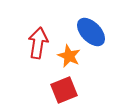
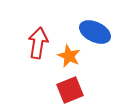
blue ellipse: moved 4 px right; rotated 20 degrees counterclockwise
red square: moved 6 px right
